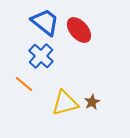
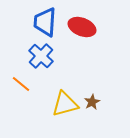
blue trapezoid: rotated 124 degrees counterclockwise
red ellipse: moved 3 px right, 3 px up; rotated 28 degrees counterclockwise
orange line: moved 3 px left
yellow triangle: moved 1 px down
